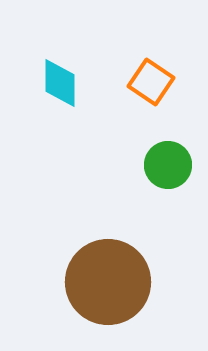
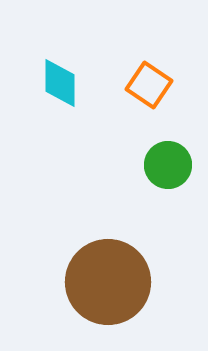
orange square: moved 2 px left, 3 px down
